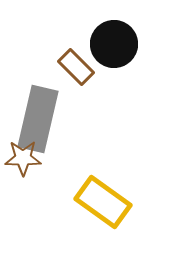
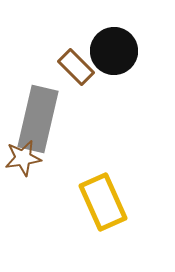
black circle: moved 7 px down
brown star: rotated 9 degrees counterclockwise
yellow rectangle: rotated 30 degrees clockwise
